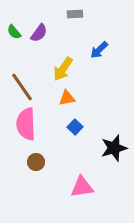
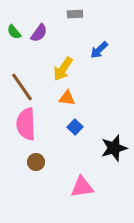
orange triangle: rotated 18 degrees clockwise
